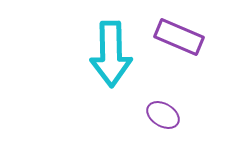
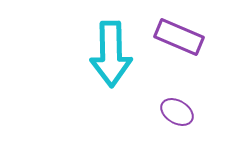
purple ellipse: moved 14 px right, 3 px up
